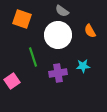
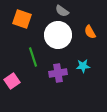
orange semicircle: moved 1 px down
